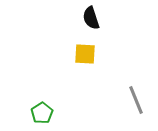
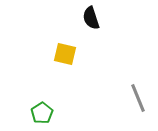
yellow square: moved 20 px left; rotated 10 degrees clockwise
gray line: moved 2 px right, 2 px up
